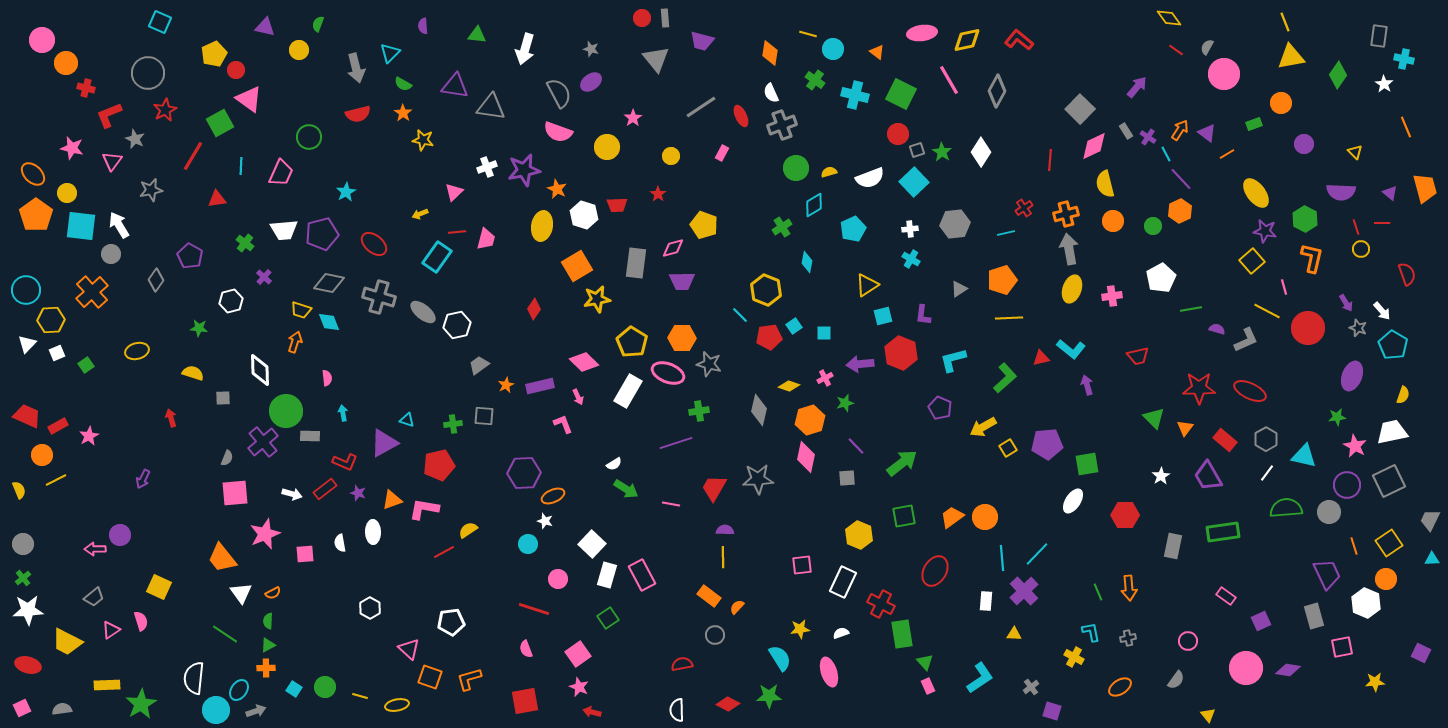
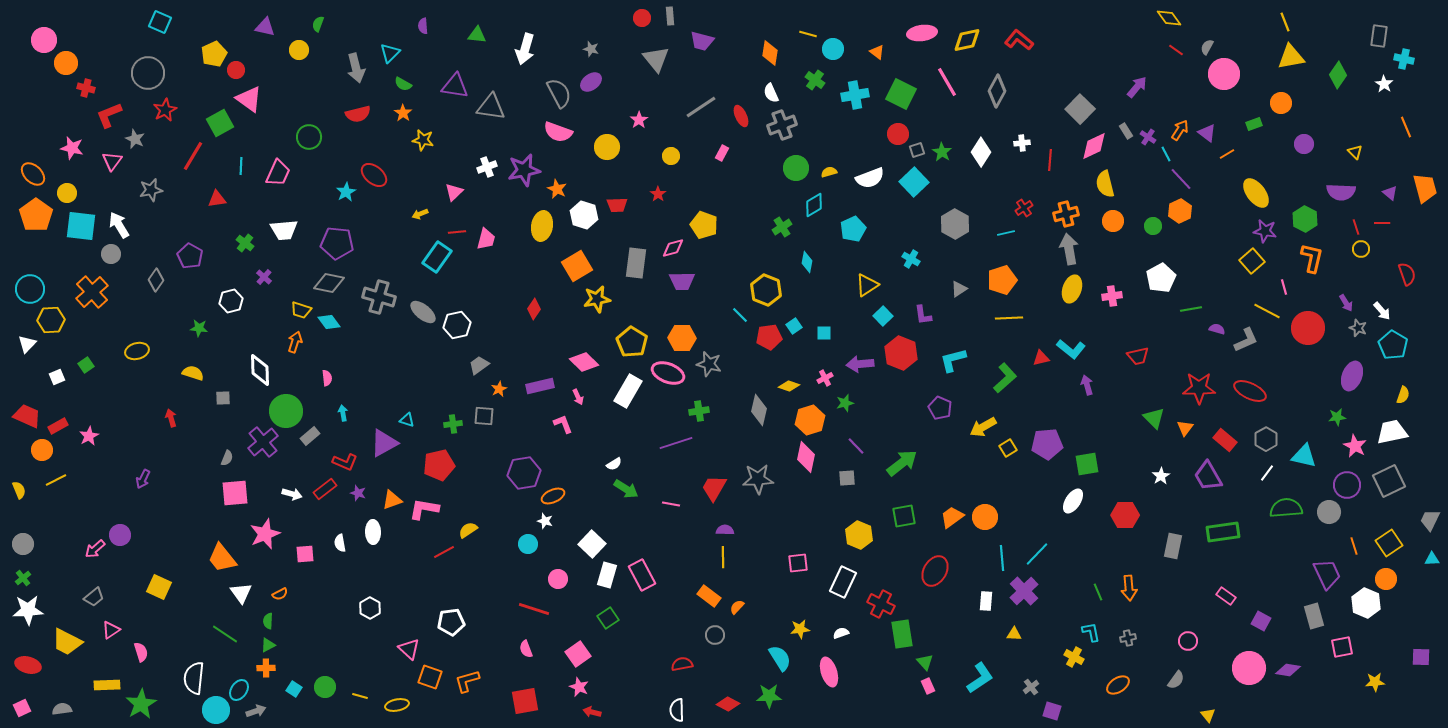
gray rectangle at (665, 18): moved 5 px right, 2 px up
pink circle at (42, 40): moved 2 px right
pink line at (949, 80): moved 2 px left, 2 px down
cyan cross at (855, 95): rotated 24 degrees counterclockwise
pink star at (633, 118): moved 6 px right, 2 px down
pink trapezoid at (281, 173): moved 3 px left
gray hexagon at (955, 224): rotated 24 degrees counterclockwise
white cross at (910, 229): moved 112 px right, 86 px up
purple pentagon at (322, 234): moved 15 px right, 9 px down; rotated 20 degrees clockwise
red ellipse at (374, 244): moved 69 px up
cyan circle at (26, 290): moved 4 px right, 1 px up
purple L-shape at (923, 315): rotated 15 degrees counterclockwise
cyan square at (883, 316): rotated 30 degrees counterclockwise
cyan diamond at (329, 322): rotated 15 degrees counterclockwise
white square at (57, 353): moved 24 px down
orange star at (506, 385): moved 7 px left, 4 px down
gray rectangle at (310, 436): rotated 42 degrees counterclockwise
orange circle at (42, 455): moved 5 px up
purple hexagon at (524, 473): rotated 8 degrees counterclockwise
pink arrow at (95, 549): rotated 40 degrees counterclockwise
pink square at (802, 565): moved 4 px left, 2 px up
orange semicircle at (273, 593): moved 7 px right, 1 px down
pink semicircle at (141, 621): moved 31 px down
purple square at (1261, 621): rotated 36 degrees counterclockwise
purple square at (1421, 653): moved 4 px down; rotated 24 degrees counterclockwise
pink circle at (1246, 668): moved 3 px right
orange L-shape at (469, 679): moved 2 px left, 2 px down
orange ellipse at (1120, 687): moved 2 px left, 2 px up
